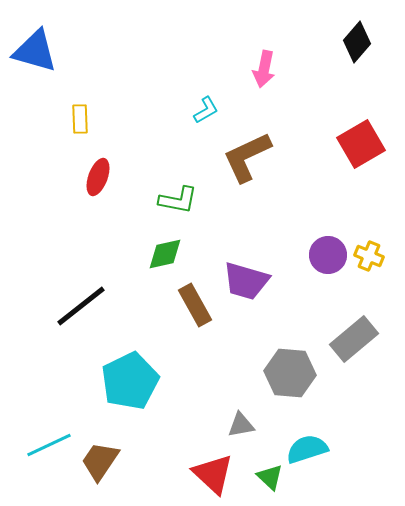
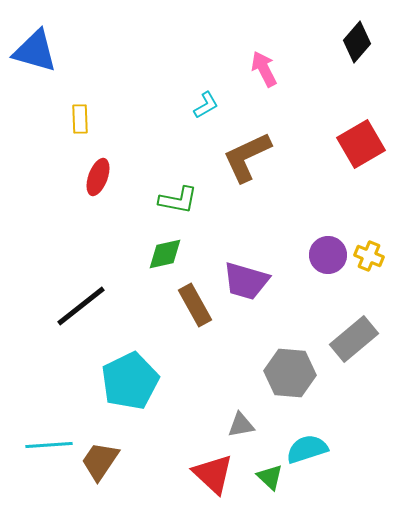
pink arrow: rotated 141 degrees clockwise
cyan L-shape: moved 5 px up
cyan line: rotated 21 degrees clockwise
